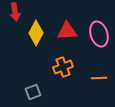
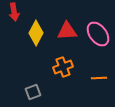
red arrow: moved 1 px left
pink ellipse: moved 1 px left; rotated 20 degrees counterclockwise
